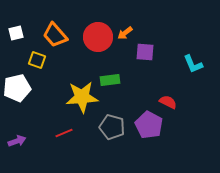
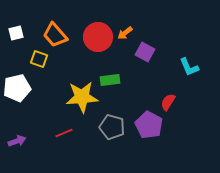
purple square: rotated 24 degrees clockwise
yellow square: moved 2 px right, 1 px up
cyan L-shape: moved 4 px left, 3 px down
red semicircle: rotated 84 degrees counterclockwise
